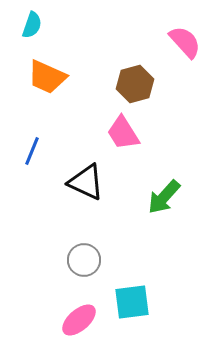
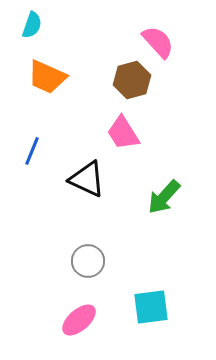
pink semicircle: moved 27 px left
brown hexagon: moved 3 px left, 4 px up
black triangle: moved 1 px right, 3 px up
gray circle: moved 4 px right, 1 px down
cyan square: moved 19 px right, 5 px down
